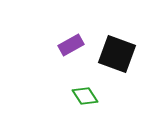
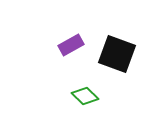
green diamond: rotated 12 degrees counterclockwise
